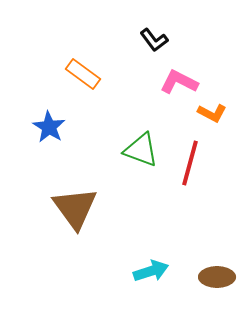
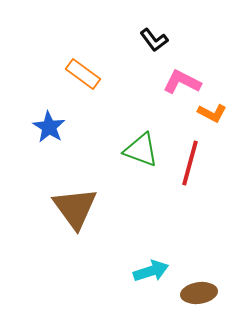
pink L-shape: moved 3 px right
brown ellipse: moved 18 px left, 16 px down; rotated 8 degrees counterclockwise
